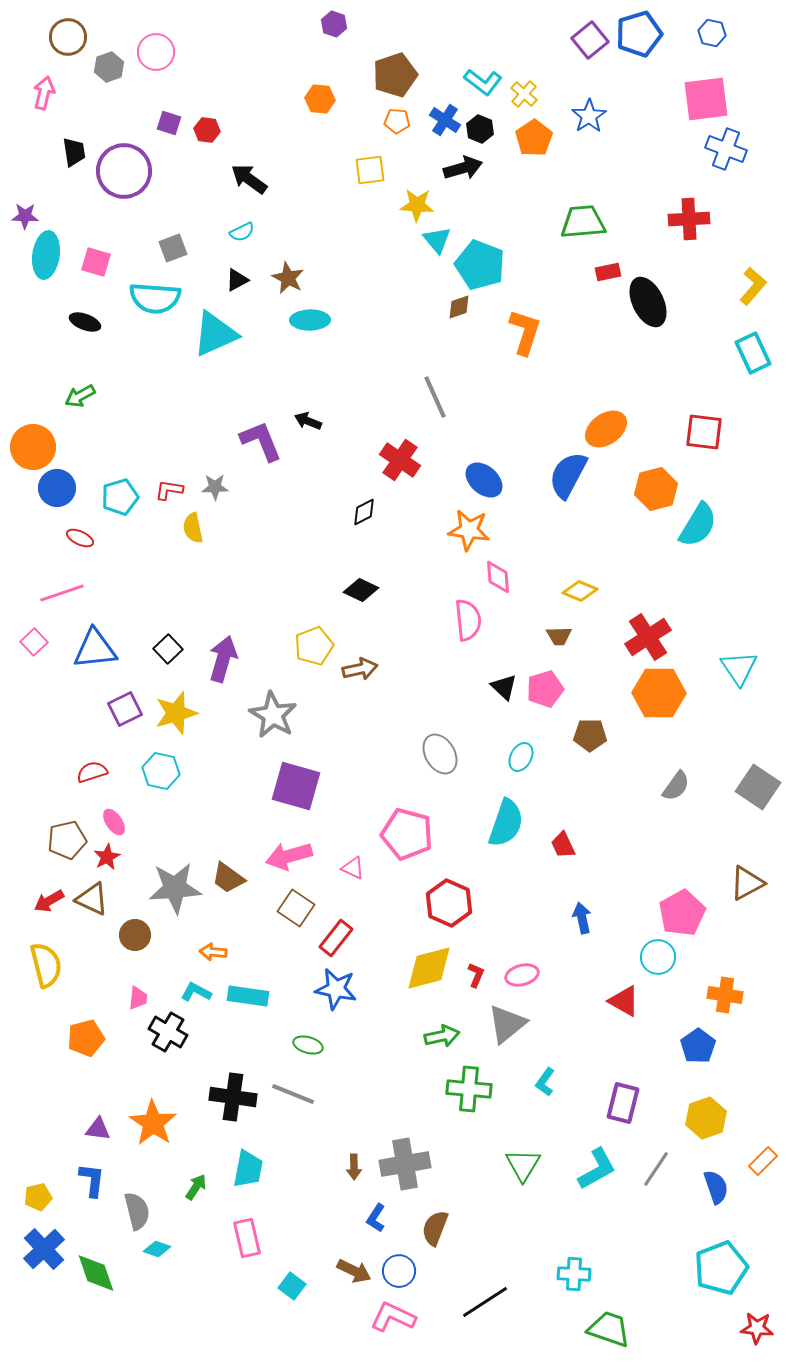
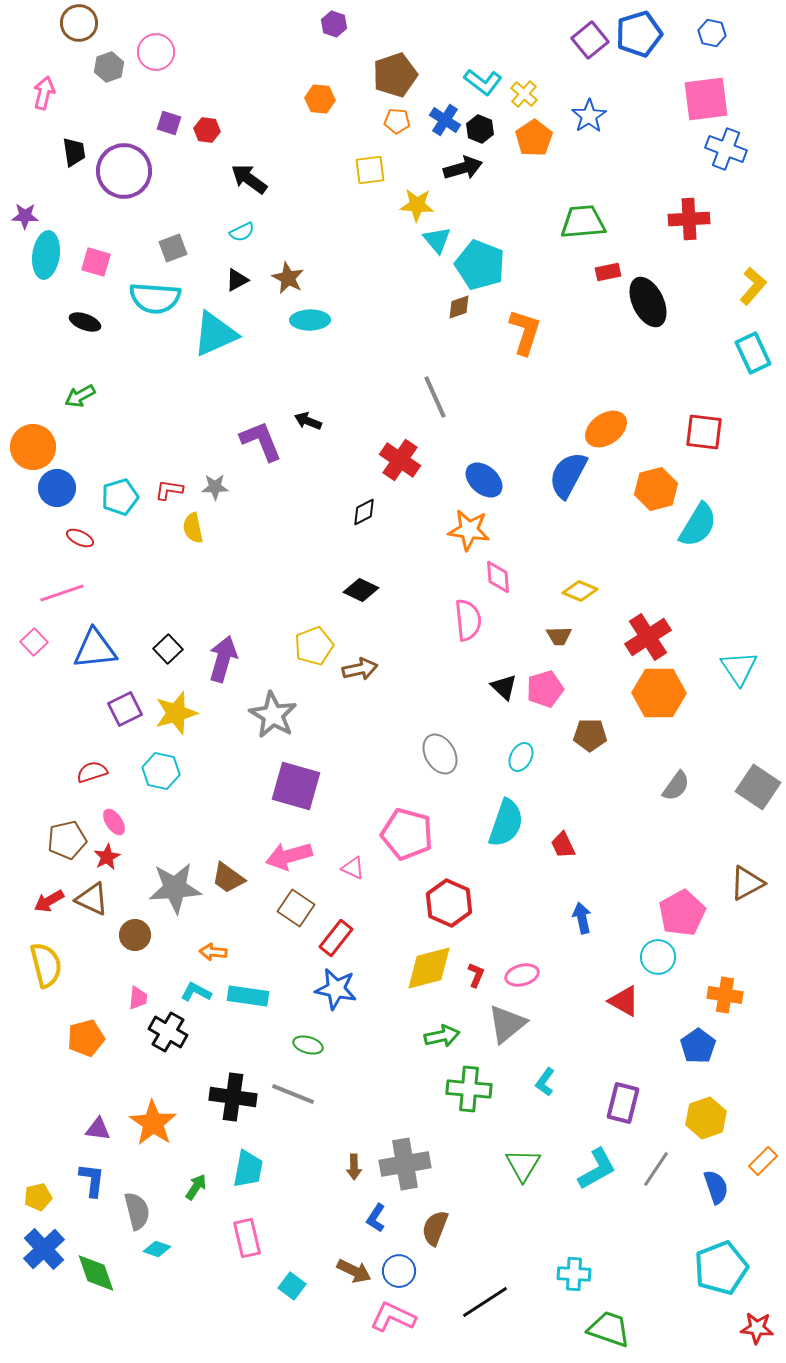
brown circle at (68, 37): moved 11 px right, 14 px up
